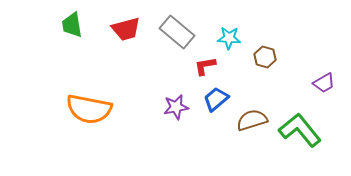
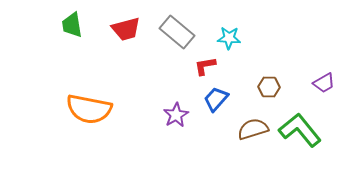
brown hexagon: moved 4 px right, 30 px down; rotated 15 degrees counterclockwise
blue trapezoid: rotated 8 degrees counterclockwise
purple star: moved 8 px down; rotated 20 degrees counterclockwise
brown semicircle: moved 1 px right, 9 px down
